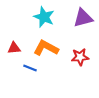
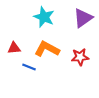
purple triangle: rotated 20 degrees counterclockwise
orange L-shape: moved 1 px right, 1 px down
blue line: moved 1 px left, 1 px up
